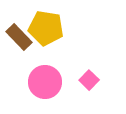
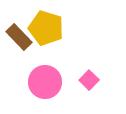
yellow pentagon: rotated 8 degrees clockwise
